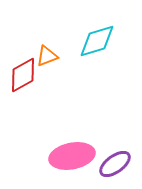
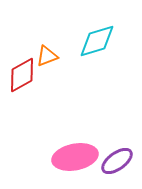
red diamond: moved 1 px left
pink ellipse: moved 3 px right, 1 px down
purple ellipse: moved 2 px right, 3 px up
